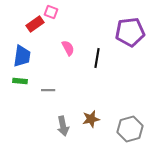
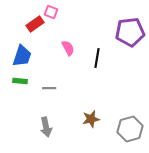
blue trapezoid: rotated 10 degrees clockwise
gray line: moved 1 px right, 2 px up
gray arrow: moved 17 px left, 1 px down
